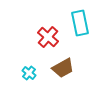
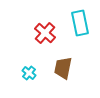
red cross: moved 3 px left, 4 px up
brown trapezoid: rotated 130 degrees clockwise
